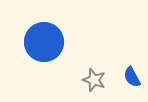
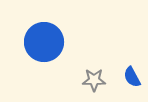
gray star: rotated 20 degrees counterclockwise
